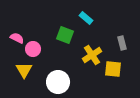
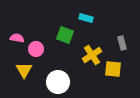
cyan rectangle: rotated 24 degrees counterclockwise
pink semicircle: rotated 16 degrees counterclockwise
pink circle: moved 3 px right
